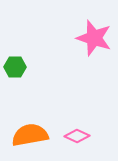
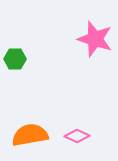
pink star: moved 1 px right, 1 px down
green hexagon: moved 8 px up
